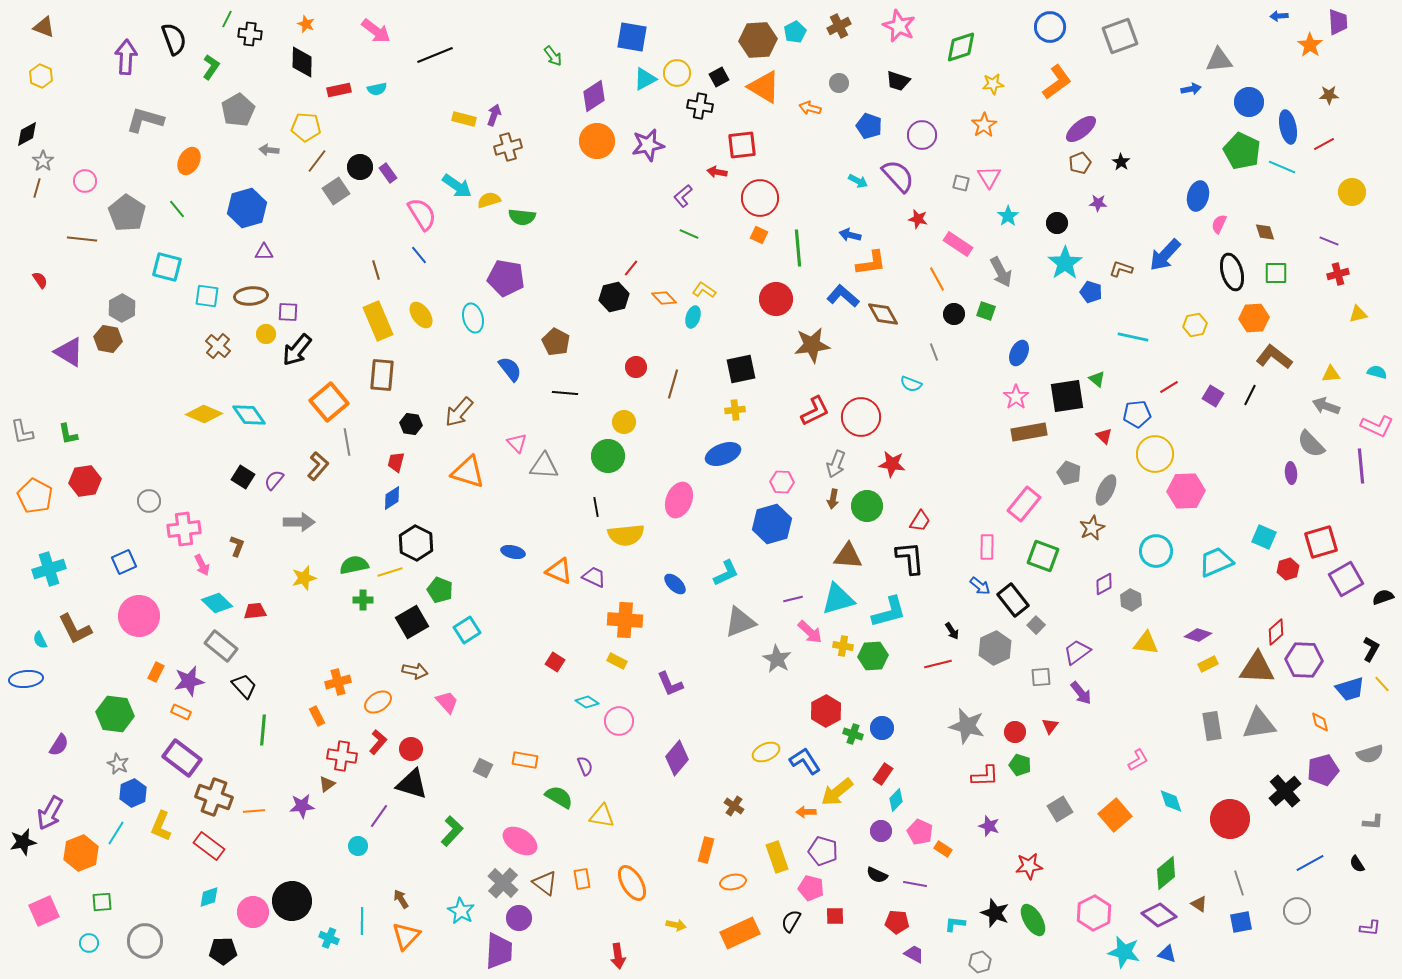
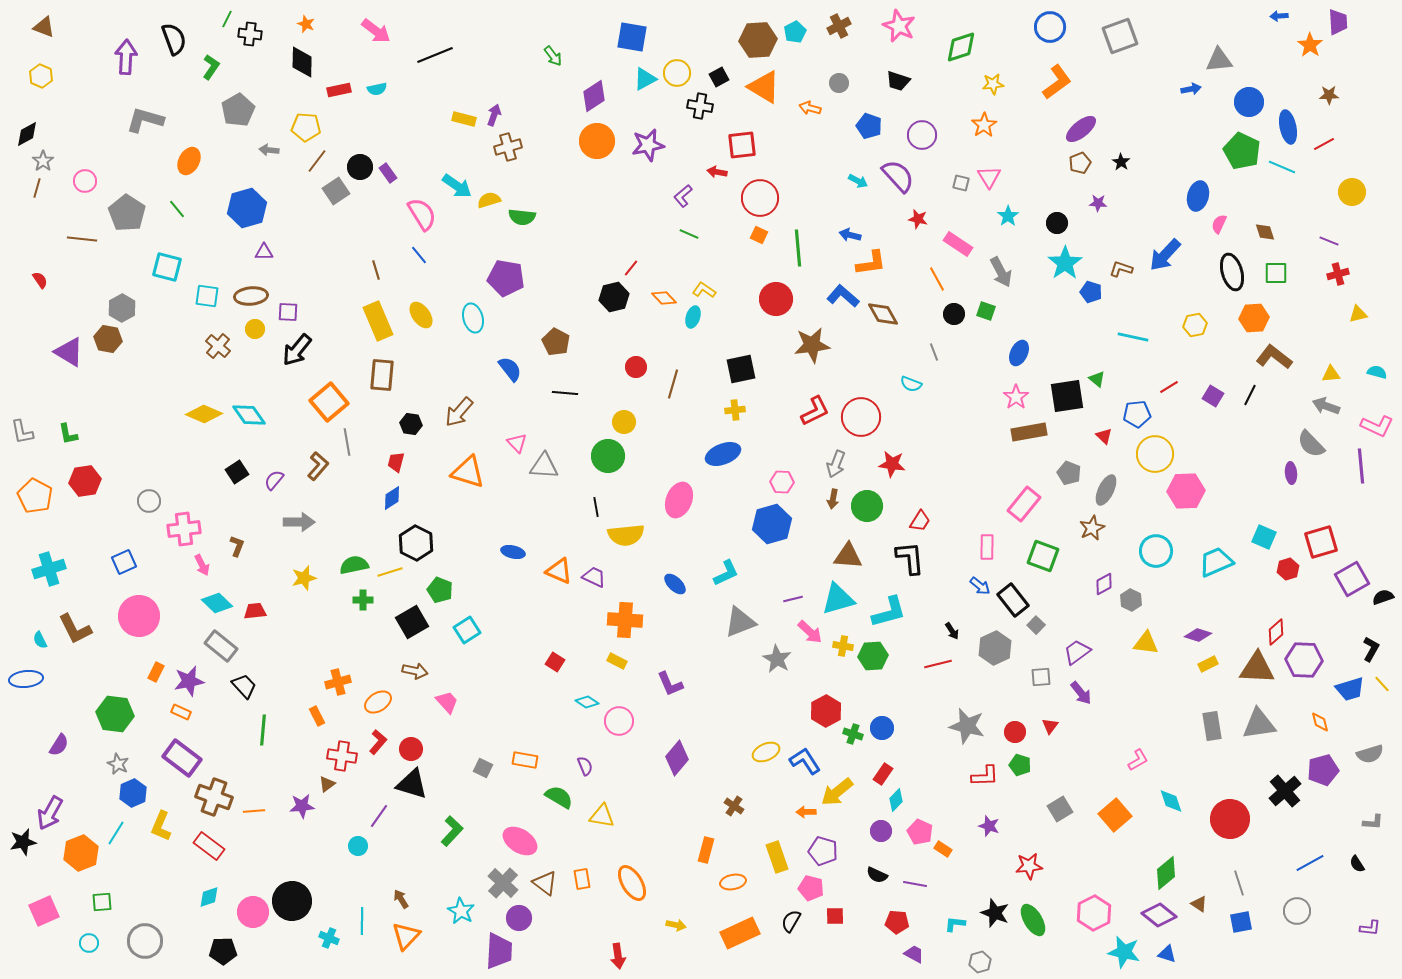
yellow circle at (266, 334): moved 11 px left, 5 px up
black square at (243, 477): moved 6 px left, 5 px up; rotated 25 degrees clockwise
purple square at (1346, 579): moved 6 px right
